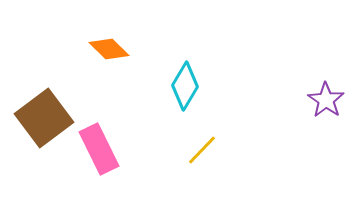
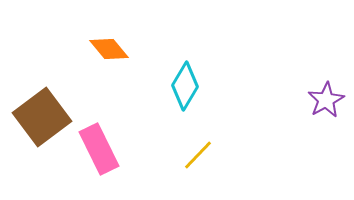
orange diamond: rotated 6 degrees clockwise
purple star: rotated 9 degrees clockwise
brown square: moved 2 px left, 1 px up
yellow line: moved 4 px left, 5 px down
